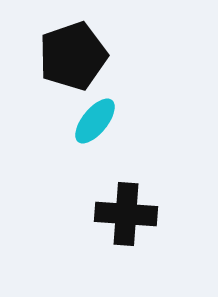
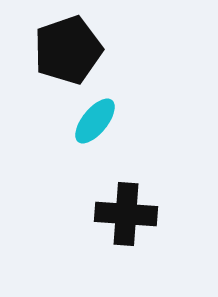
black pentagon: moved 5 px left, 6 px up
